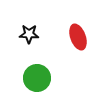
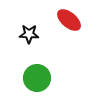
red ellipse: moved 9 px left, 17 px up; rotated 30 degrees counterclockwise
